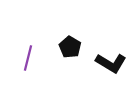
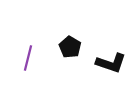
black L-shape: rotated 12 degrees counterclockwise
